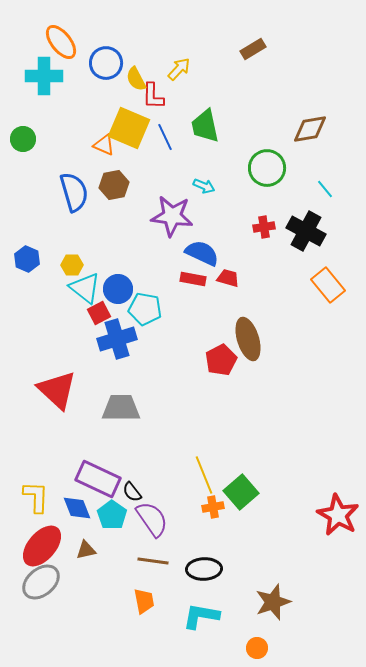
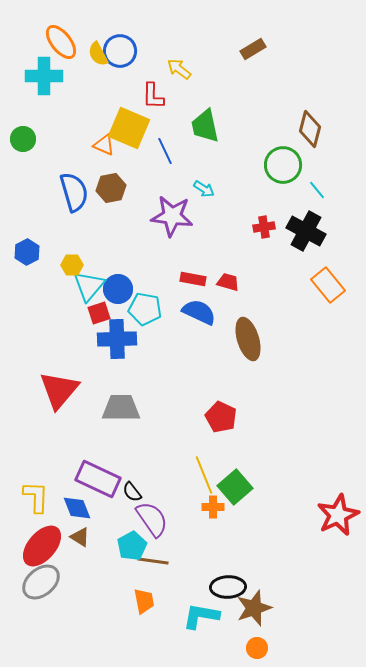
blue circle at (106, 63): moved 14 px right, 12 px up
yellow arrow at (179, 69): rotated 95 degrees counterclockwise
yellow semicircle at (136, 79): moved 38 px left, 25 px up
brown diamond at (310, 129): rotated 66 degrees counterclockwise
blue line at (165, 137): moved 14 px down
green circle at (267, 168): moved 16 px right, 3 px up
brown hexagon at (114, 185): moved 3 px left, 3 px down
cyan arrow at (204, 186): moved 3 px down; rotated 10 degrees clockwise
cyan line at (325, 189): moved 8 px left, 1 px down
blue semicircle at (202, 253): moved 3 px left, 59 px down
blue hexagon at (27, 259): moved 7 px up; rotated 10 degrees clockwise
red trapezoid at (228, 278): moved 4 px down
cyan triangle at (85, 288): moved 4 px right, 2 px up; rotated 32 degrees clockwise
red square at (99, 313): rotated 10 degrees clockwise
blue cross at (117, 339): rotated 15 degrees clockwise
red pentagon at (221, 360): moved 57 px down; rotated 20 degrees counterclockwise
red triangle at (57, 390): moved 2 px right; rotated 27 degrees clockwise
green square at (241, 492): moved 6 px left, 5 px up
orange cross at (213, 507): rotated 10 degrees clockwise
cyan pentagon at (112, 515): moved 20 px right, 31 px down; rotated 8 degrees clockwise
red star at (338, 515): rotated 18 degrees clockwise
brown triangle at (86, 550): moved 6 px left, 13 px up; rotated 45 degrees clockwise
black ellipse at (204, 569): moved 24 px right, 18 px down
brown star at (273, 602): moved 19 px left, 6 px down
